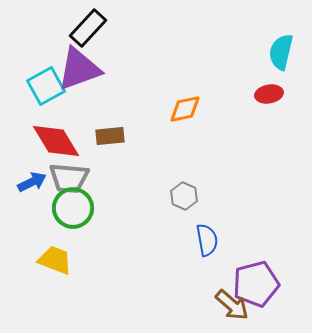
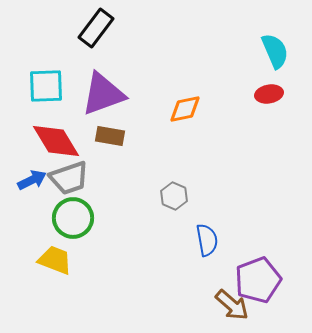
black rectangle: moved 8 px right; rotated 6 degrees counterclockwise
cyan semicircle: moved 6 px left, 1 px up; rotated 144 degrees clockwise
purple triangle: moved 24 px right, 25 px down
cyan square: rotated 27 degrees clockwise
brown rectangle: rotated 16 degrees clockwise
gray trapezoid: rotated 24 degrees counterclockwise
blue arrow: moved 2 px up
gray hexagon: moved 10 px left
green circle: moved 10 px down
purple pentagon: moved 2 px right, 4 px up; rotated 6 degrees counterclockwise
